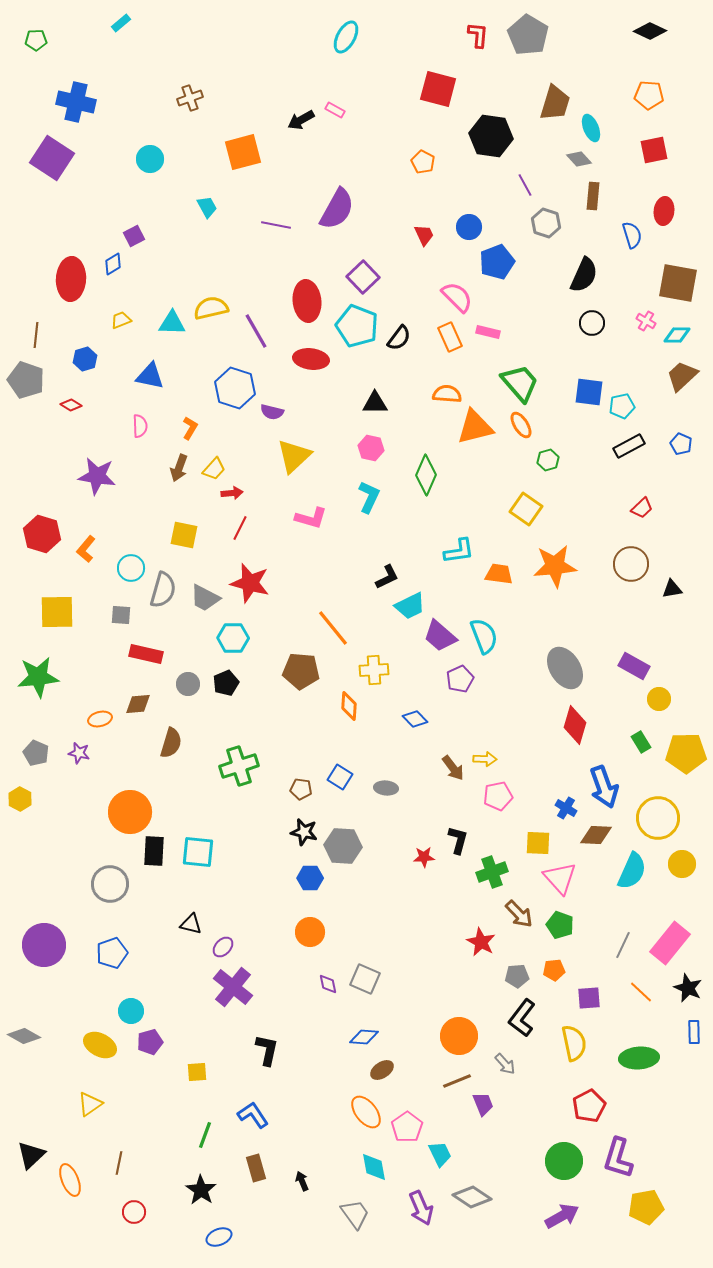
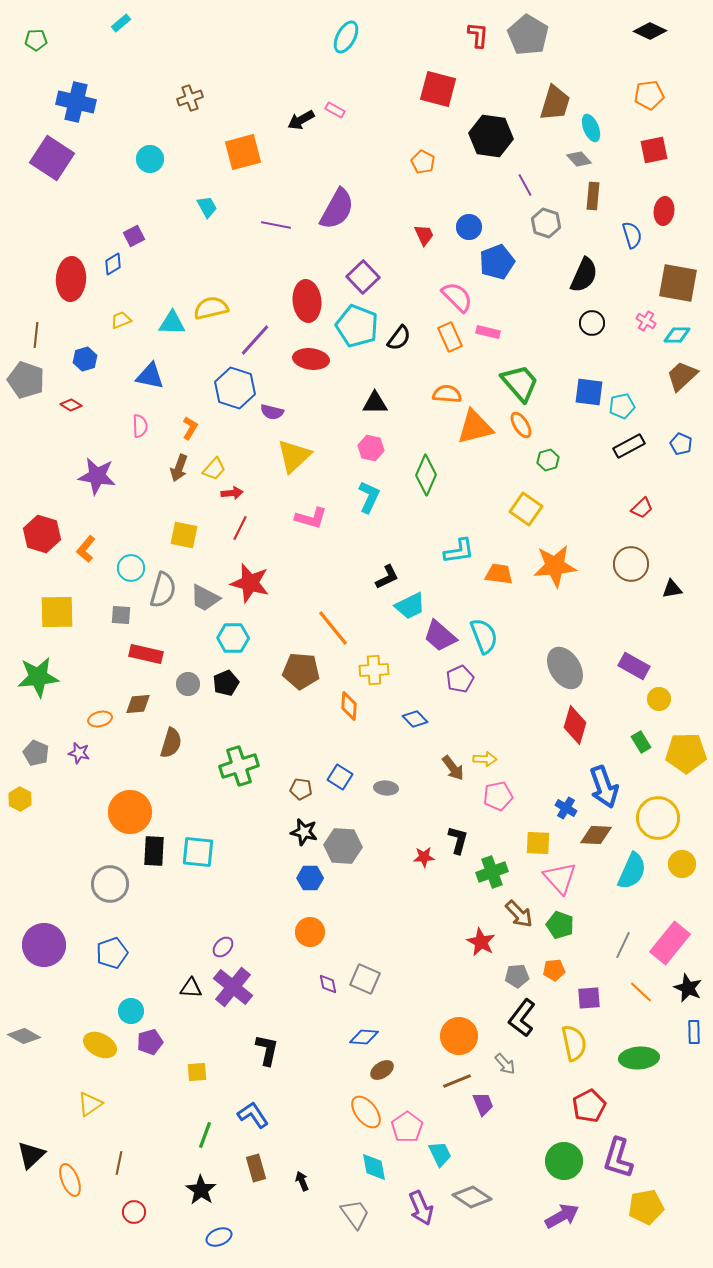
orange pentagon at (649, 95): rotated 12 degrees counterclockwise
purple line at (256, 331): moved 1 px left, 9 px down; rotated 72 degrees clockwise
black triangle at (191, 924): moved 64 px down; rotated 10 degrees counterclockwise
